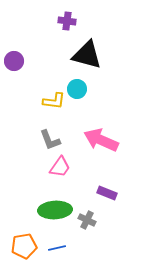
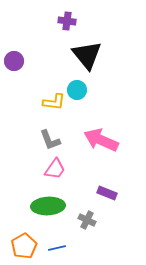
black triangle: rotated 36 degrees clockwise
cyan circle: moved 1 px down
yellow L-shape: moved 1 px down
pink trapezoid: moved 5 px left, 2 px down
green ellipse: moved 7 px left, 4 px up
orange pentagon: rotated 20 degrees counterclockwise
